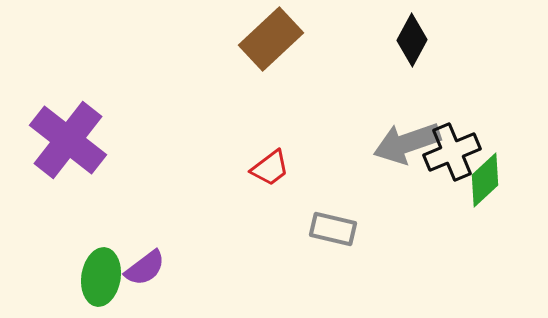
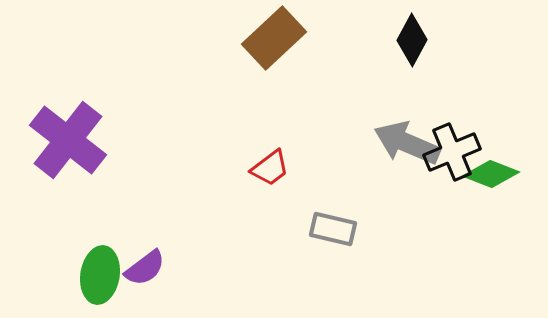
brown rectangle: moved 3 px right, 1 px up
gray arrow: rotated 42 degrees clockwise
green diamond: moved 6 px right, 6 px up; rotated 64 degrees clockwise
green ellipse: moved 1 px left, 2 px up
